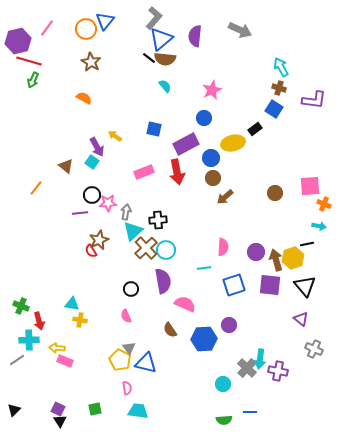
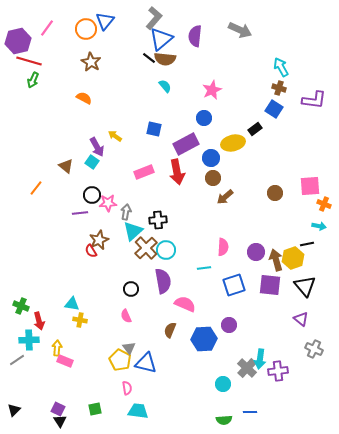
brown semicircle at (170, 330): rotated 56 degrees clockwise
yellow arrow at (57, 348): rotated 91 degrees clockwise
purple cross at (278, 371): rotated 18 degrees counterclockwise
